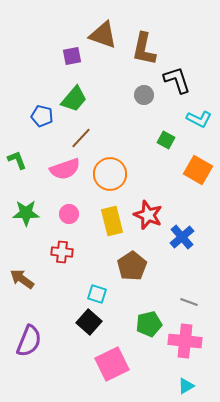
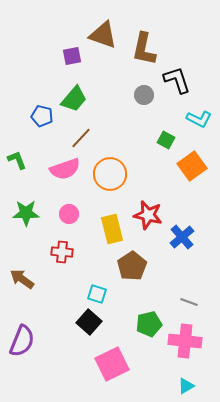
orange square: moved 6 px left, 4 px up; rotated 24 degrees clockwise
red star: rotated 8 degrees counterclockwise
yellow rectangle: moved 8 px down
purple semicircle: moved 7 px left
